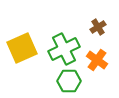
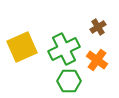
yellow square: moved 1 px up
